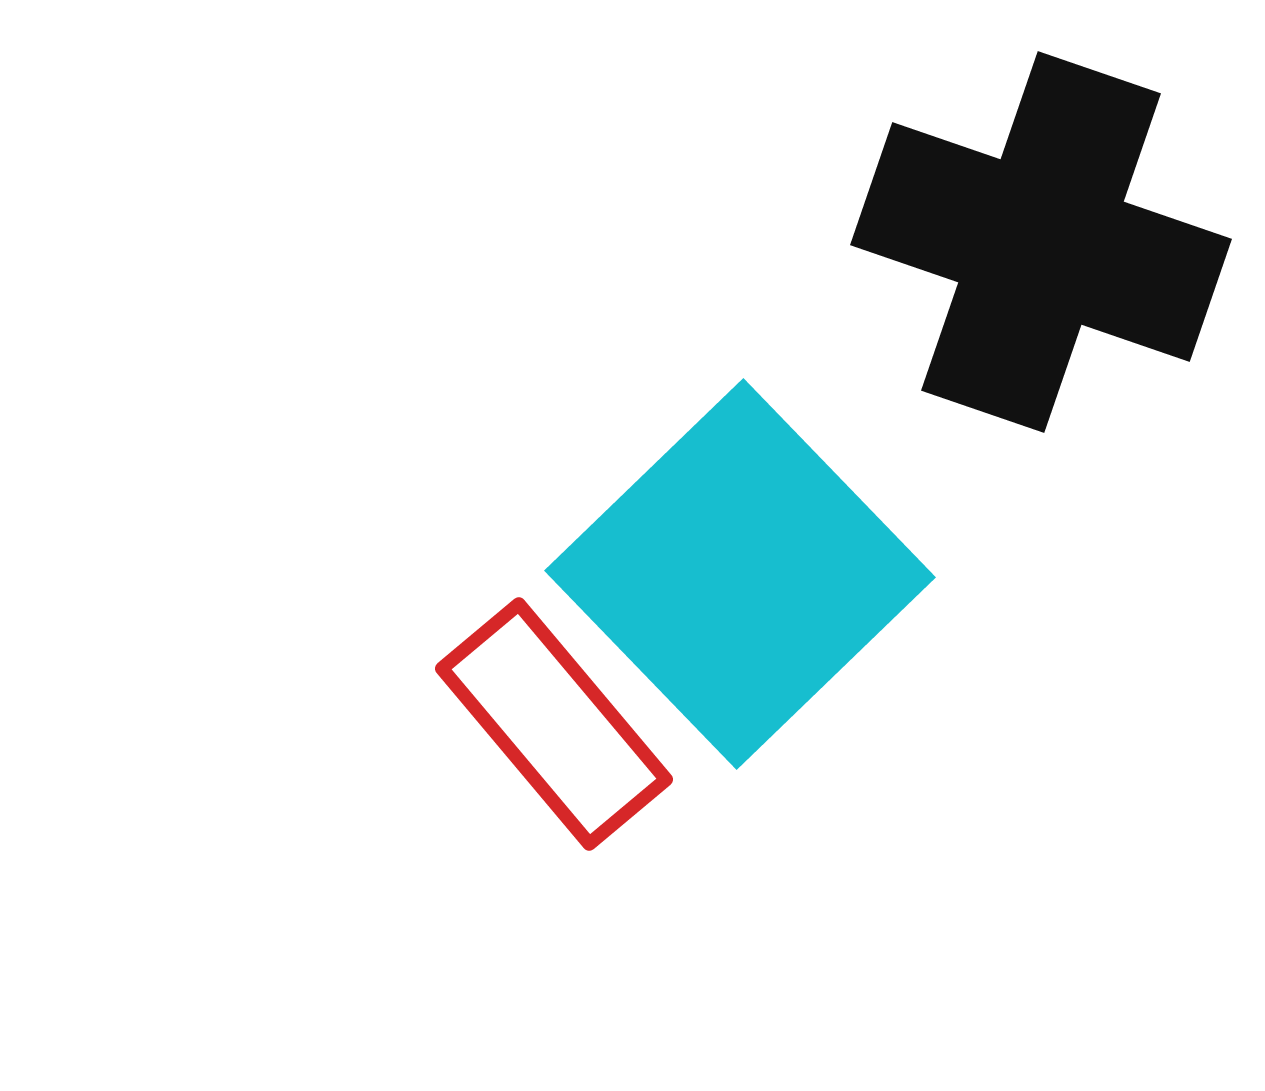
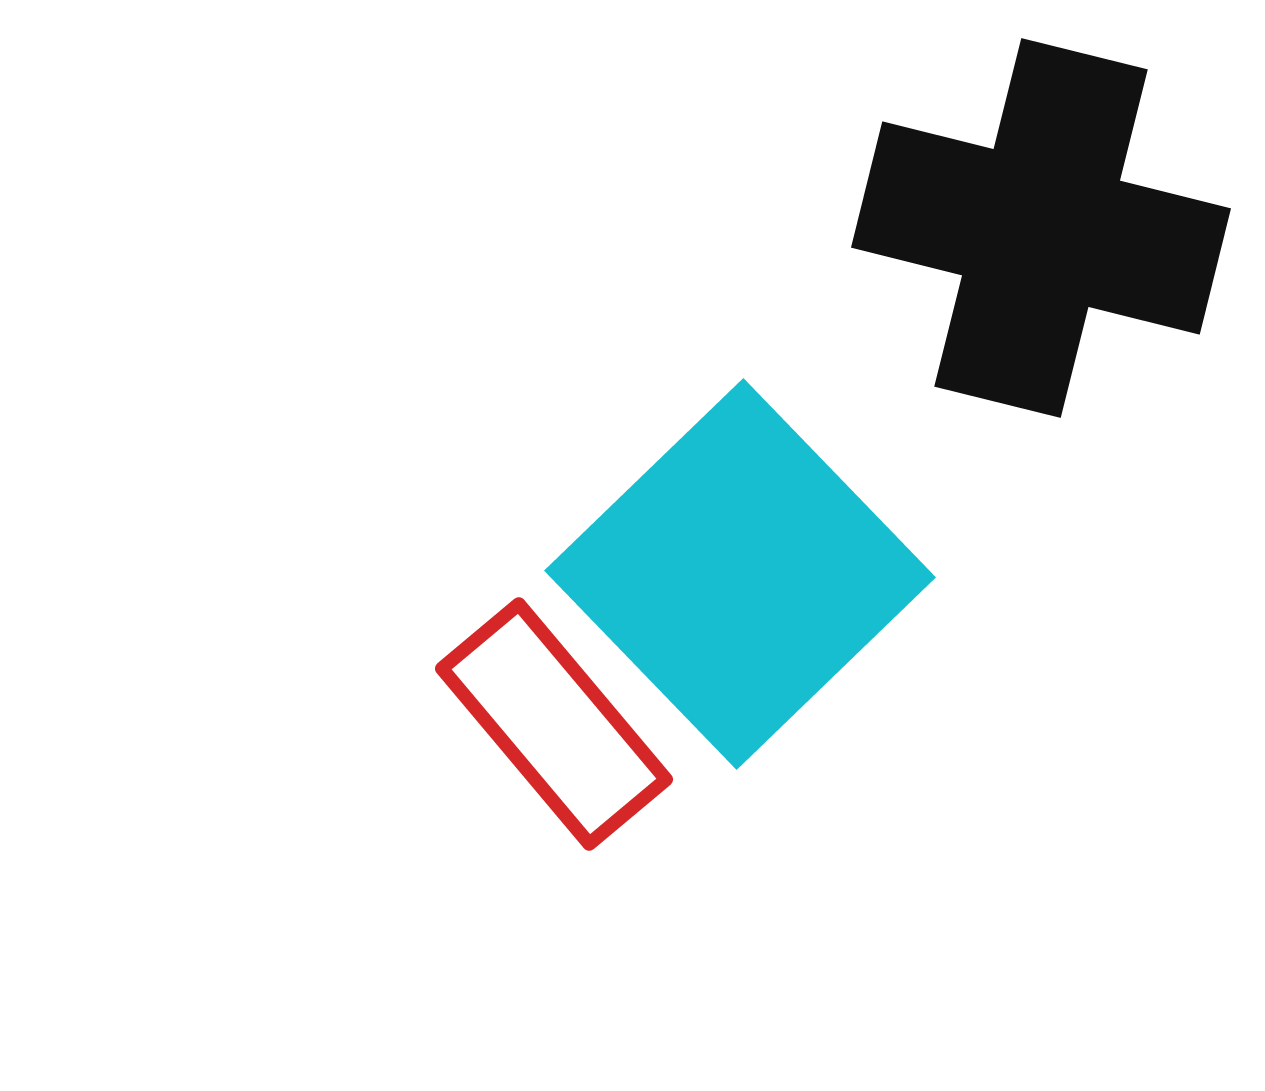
black cross: moved 14 px up; rotated 5 degrees counterclockwise
